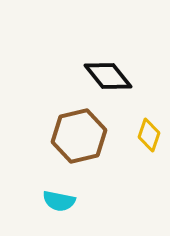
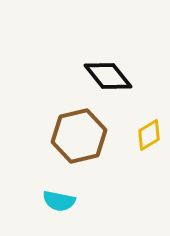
yellow diamond: rotated 40 degrees clockwise
